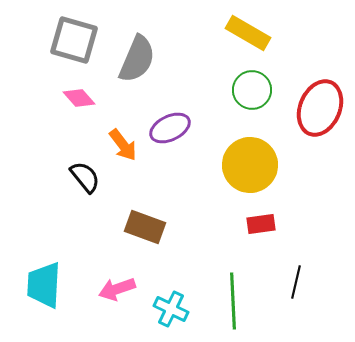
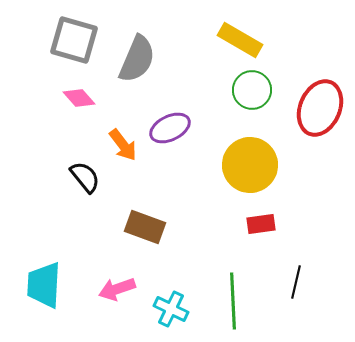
yellow rectangle: moved 8 px left, 7 px down
